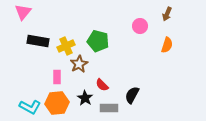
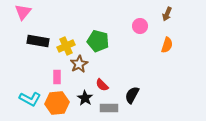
cyan L-shape: moved 8 px up
